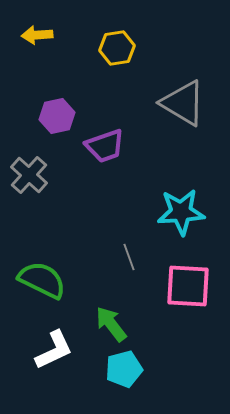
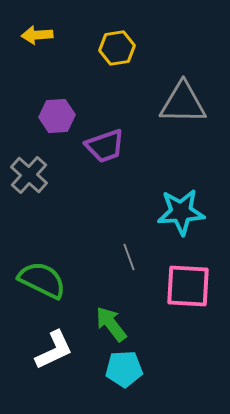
gray triangle: rotated 30 degrees counterclockwise
purple hexagon: rotated 8 degrees clockwise
cyan pentagon: rotated 12 degrees clockwise
